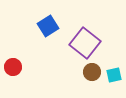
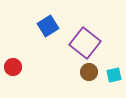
brown circle: moved 3 px left
